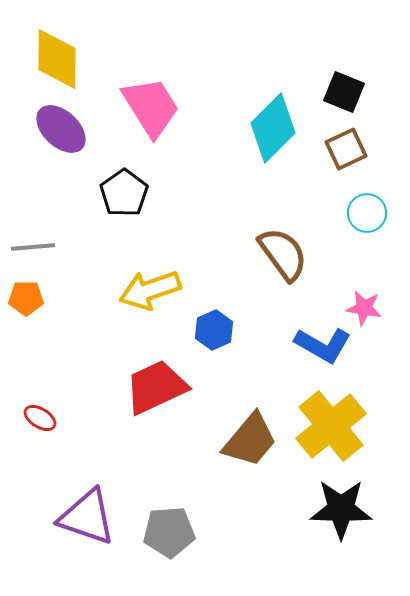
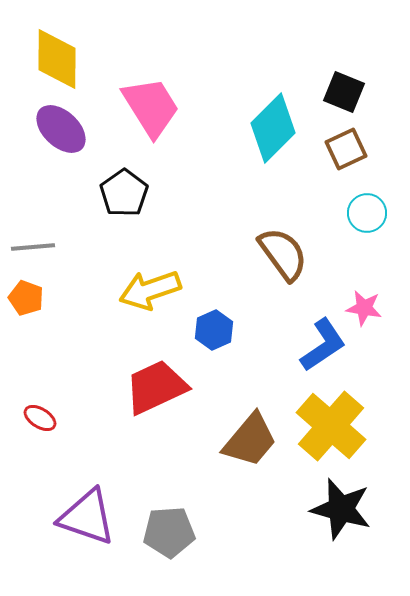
orange pentagon: rotated 20 degrees clockwise
blue L-shape: rotated 64 degrees counterclockwise
yellow cross: rotated 10 degrees counterclockwise
black star: rotated 14 degrees clockwise
